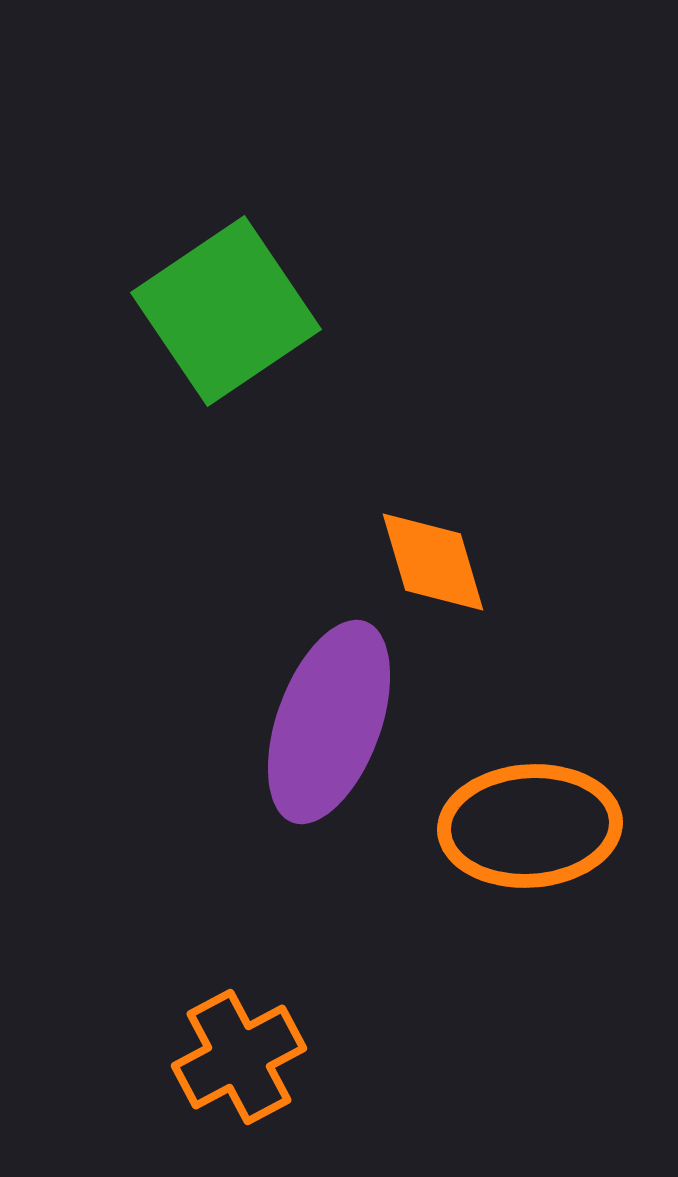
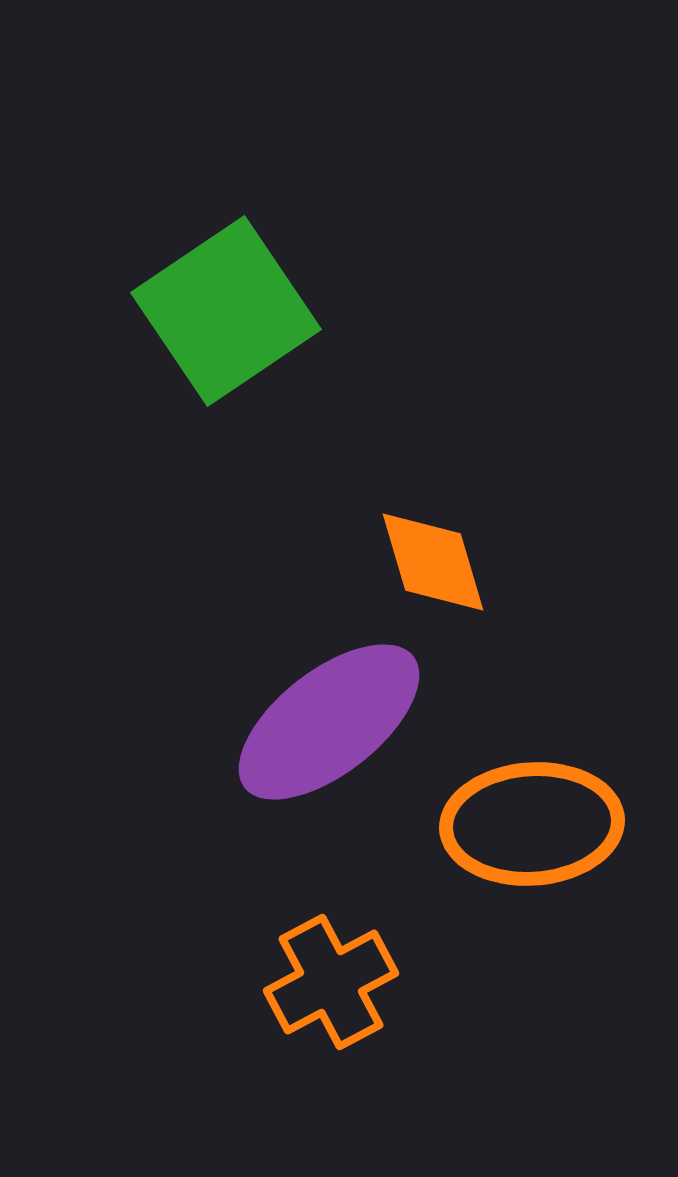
purple ellipse: rotated 32 degrees clockwise
orange ellipse: moved 2 px right, 2 px up
orange cross: moved 92 px right, 75 px up
